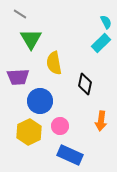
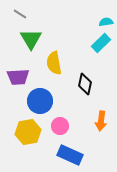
cyan semicircle: rotated 72 degrees counterclockwise
yellow hexagon: moved 1 px left; rotated 15 degrees clockwise
